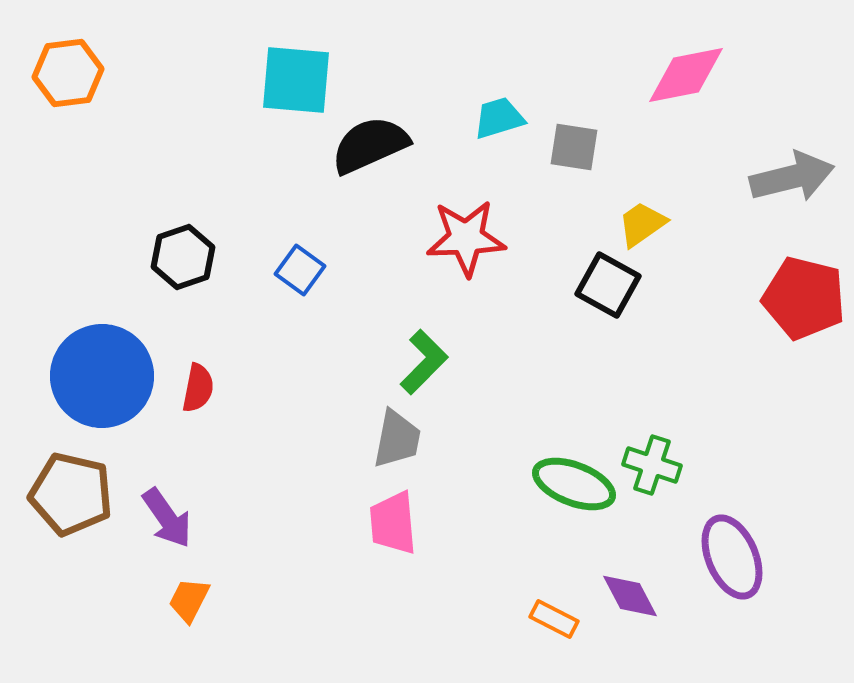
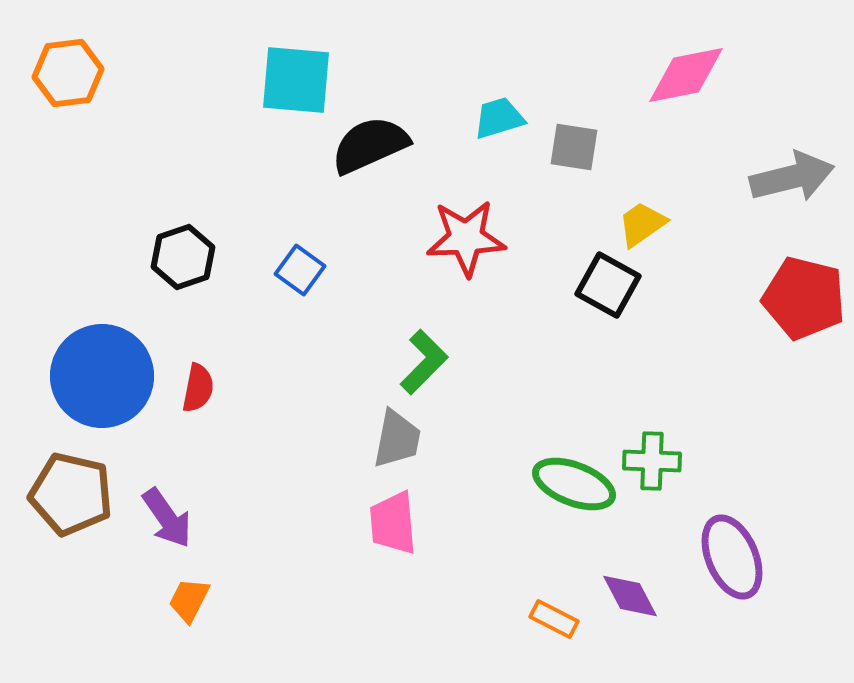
green cross: moved 4 px up; rotated 16 degrees counterclockwise
